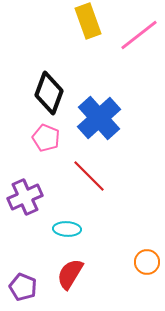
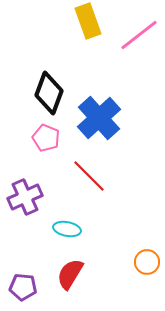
cyan ellipse: rotated 8 degrees clockwise
purple pentagon: rotated 16 degrees counterclockwise
